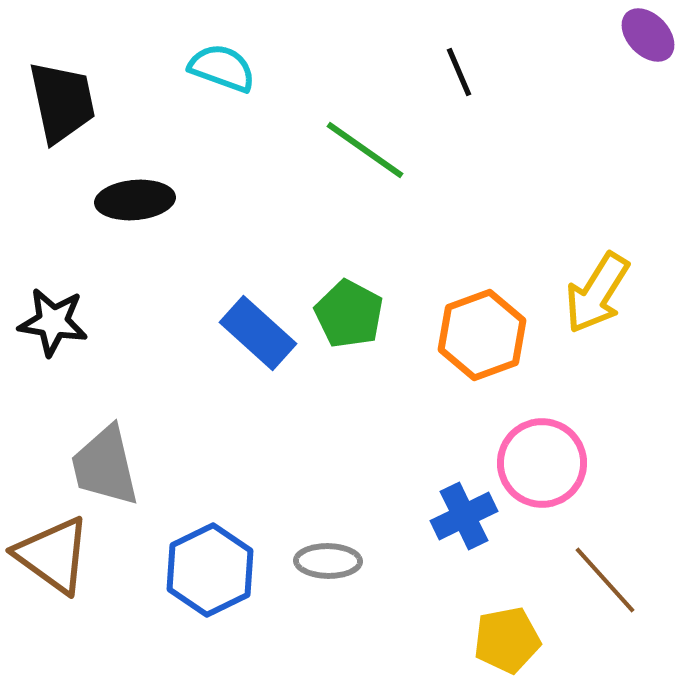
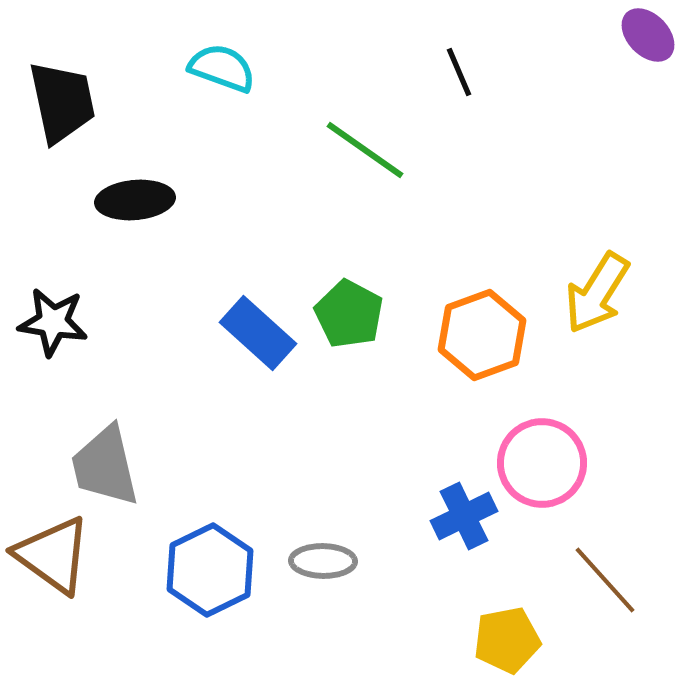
gray ellipse: moved 5 px left
